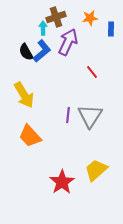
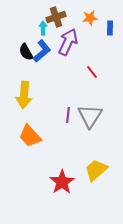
blue rectangle: moved 1 px left, 1 px up
yellow arrow: rotated 36 degrees clockwise
